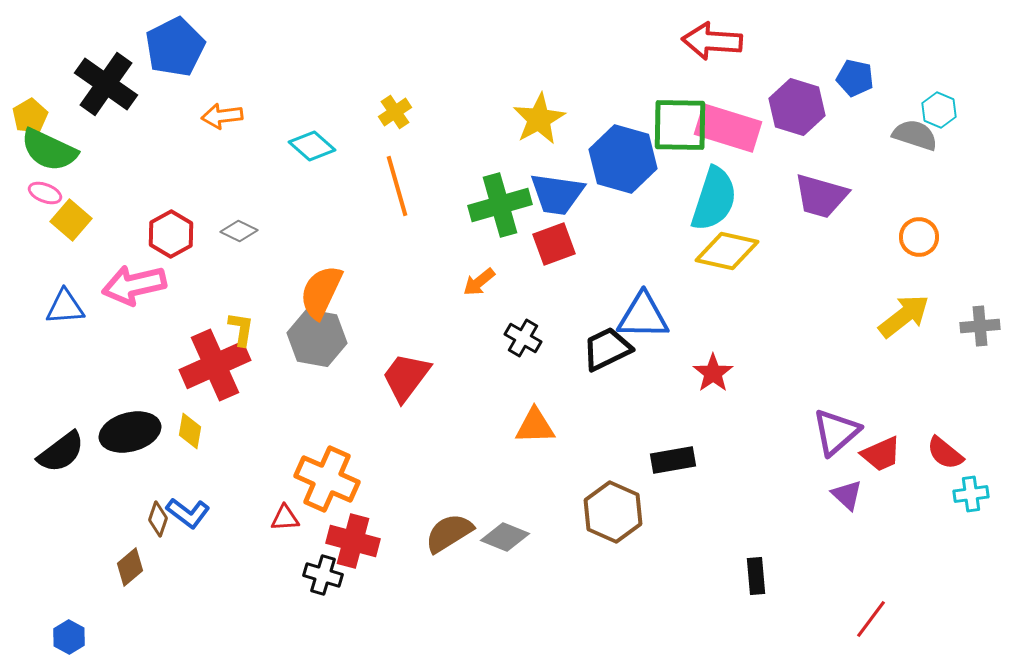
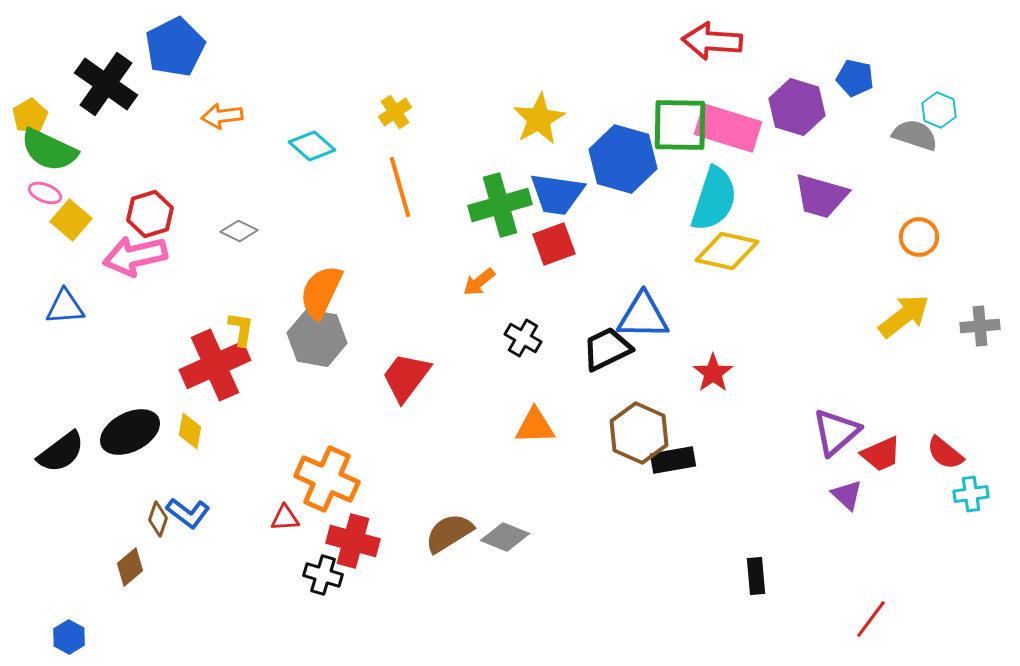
orange line at (397, 186): moved 3 px right, 1 px down
red hexagon at (171, 234): moved 21 px left, 20 px up; rotated 12 degrees clockwise
pink arrow at (134, 285): moved 1 px right, 29 px up
black ellipse at (130, 432): rotated 12 degrees counterclockwise
brown hexagon at (613, 512): moved 26 px right, 79 px up
